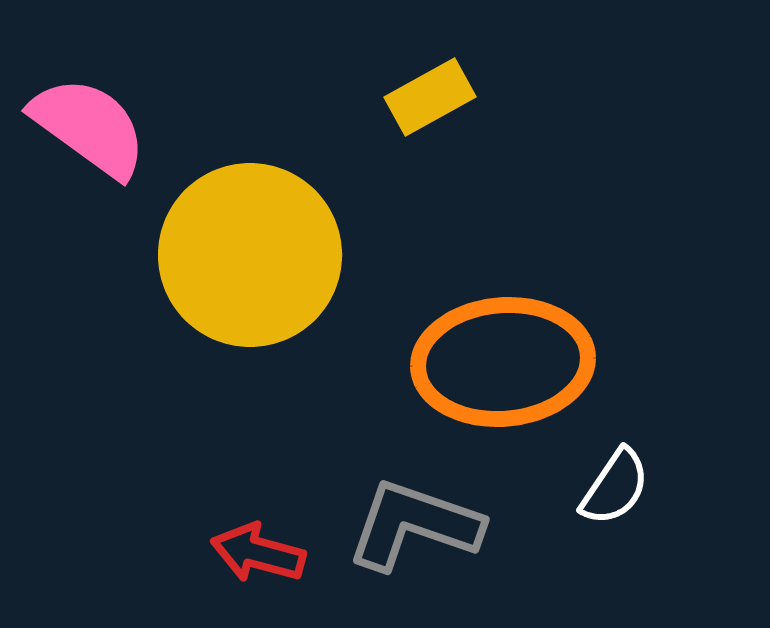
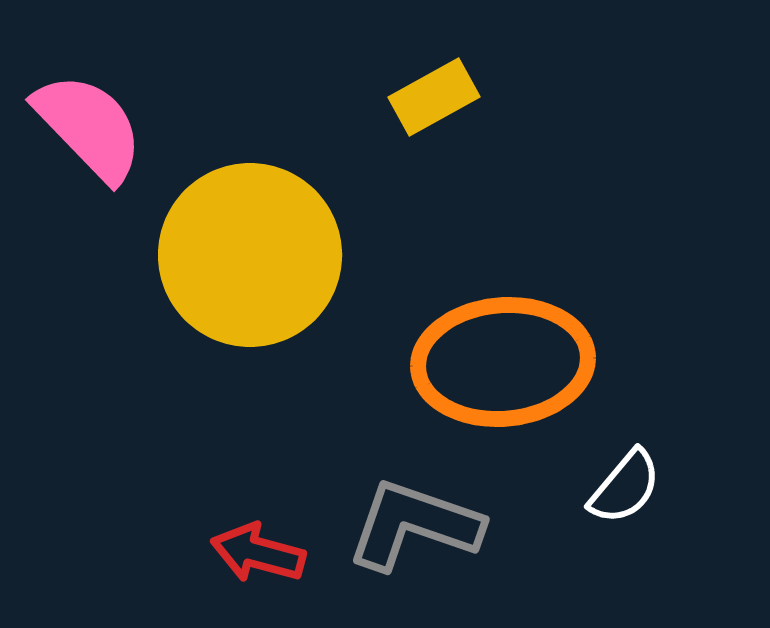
yellow rectangle: moved 4 px right
pink semicircle: rotated 10 degrees clockwise
white semicircle: moved 10 px right; rotated 6 degrees clockwise
